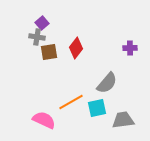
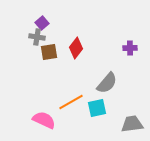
gray trapezoid: moved 9 px right, 4 px down
